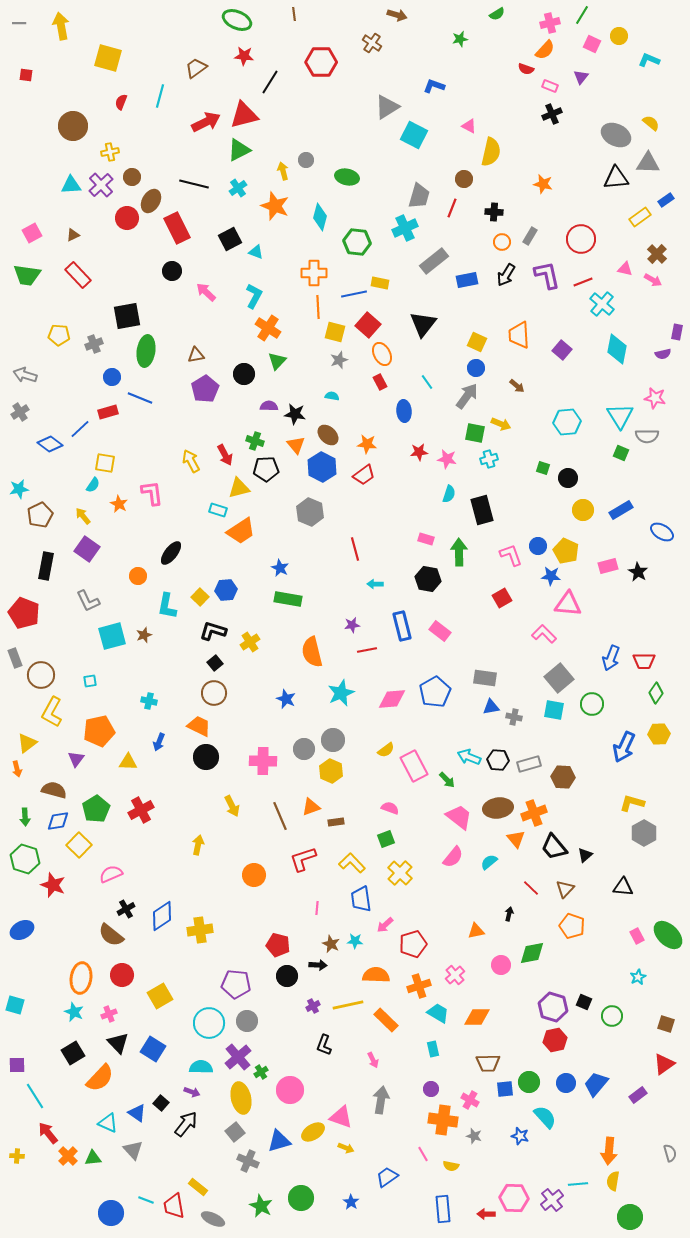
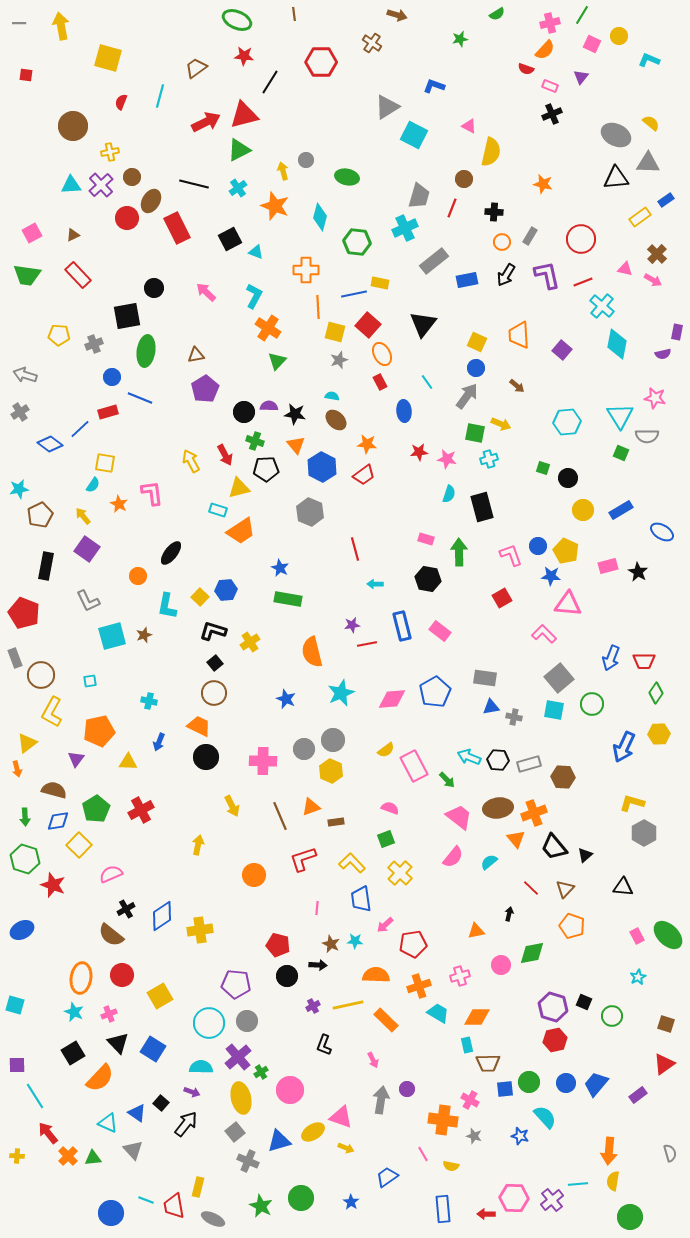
black circle at (172, 271): moved 18 px left, 17 px down
orange cross at (314, 273): moved 8 px left, 3 px up
cyan cross at (602, 304): moved 2 px down
cyan diamond at (617, 349): moved 5 px up
black circle at (244, 374): moved 38 px down
brown ellipse at (328, 435): moved 8 px right, 15 px up
black rectangle at (482, 510): moved 3 px up
red line at (367, 650): moved 6 px up
red pentagon at (413, 944): rotated 8 degrees clockwise
pink cross at (455, 975): moved 5 px right, 1 px down; rotated 24 degrees clockwise
cyan rectangle at (433, 1049): moved 34 px right, 4 px up
purple circle at (431, 1089): moved 24 px left
yellow rectangle at (198, 1187): rotated 66 degrees clockwise
